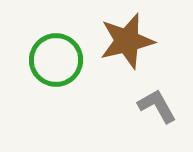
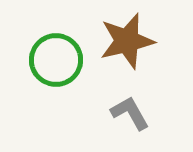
gray L-shape: moved 27 px left, 7 px down
